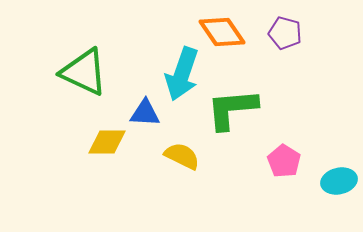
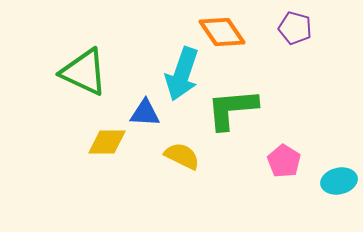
purple pentagon: moved 10 px right, 5 px up
